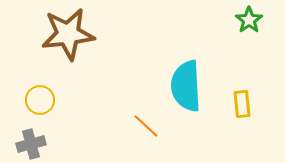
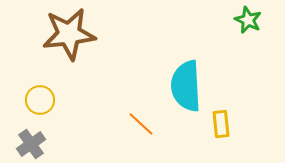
green star: moved 1 px left; rotated 12 degrees counterclockwise
brown star: moved 1 px right
yellow rectangle: moved 21 px left, 20 px down
orange line: moved 5 px left, 2 px up
gray cross: rotated 20 degrees counterclockwise
